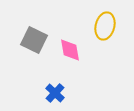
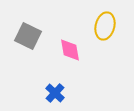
gray square: moved 6 px left, 4 px up
